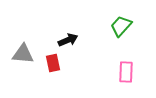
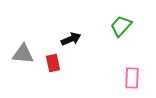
black arrow: moved 3 px right, 1 px up
pink rectangle: moved 6 px right, 6 px down
